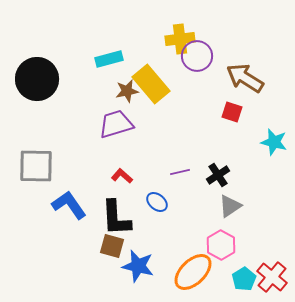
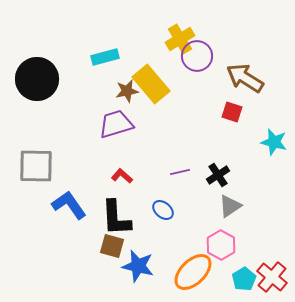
yellow cross: rotated 24 degrees counterclockwise
cyan rectangle: moved 4 px left, 2 px up
blue ellipse: moved 6 px right, 8 px down
